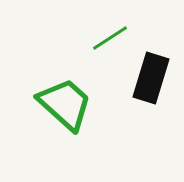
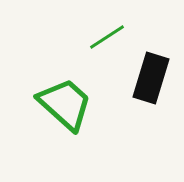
green line: moved 3 px left, 1 px up
